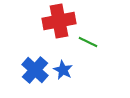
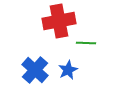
green line: moved 2 px left, 1 px down; rotated 24 degrees counterclockwise
blue star: moved 5 px right; rotated 18 degrees clockwise
